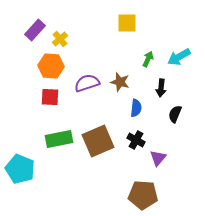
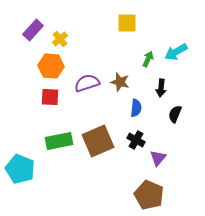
purple rectangle: moved 2 px left
cyan arrow: moved 3 px left, 5 px up
green rectangle: moved 2 px down
brown pentagon: moved 6 px right; rotated 20 degrees clockwise
